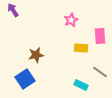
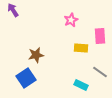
blue square: moved 1 px right, 1 px up
